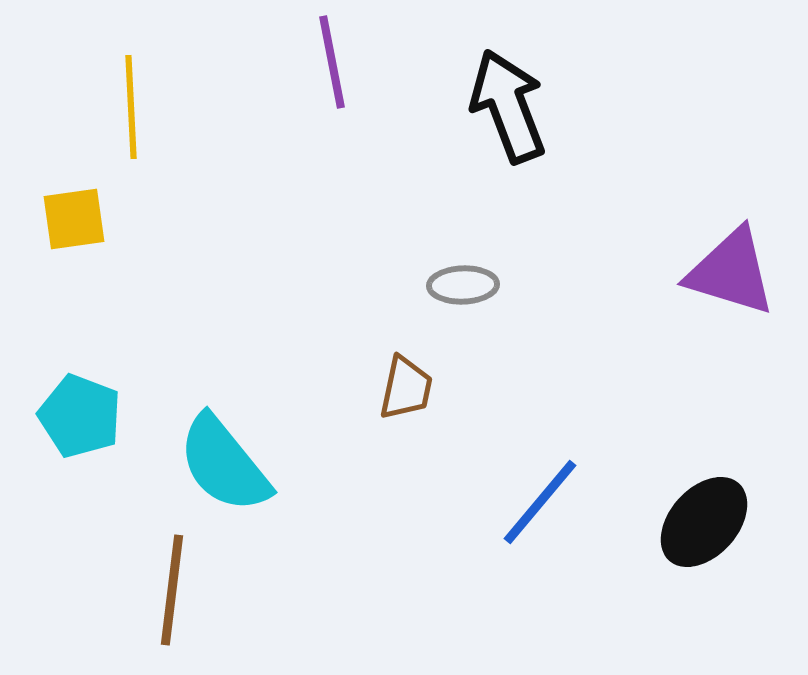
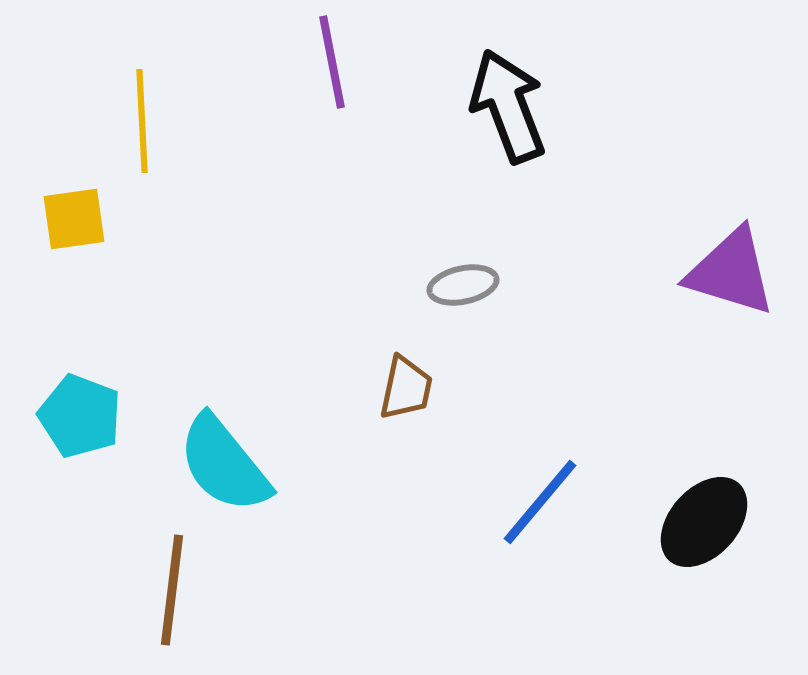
yellow line: moved 11 px right, 14 px down
gray ellipse: rotated 10 degrees counterclockwise
